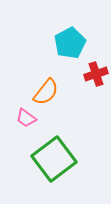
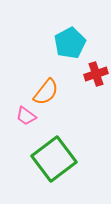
pink trapezoid: moved 2 px up
